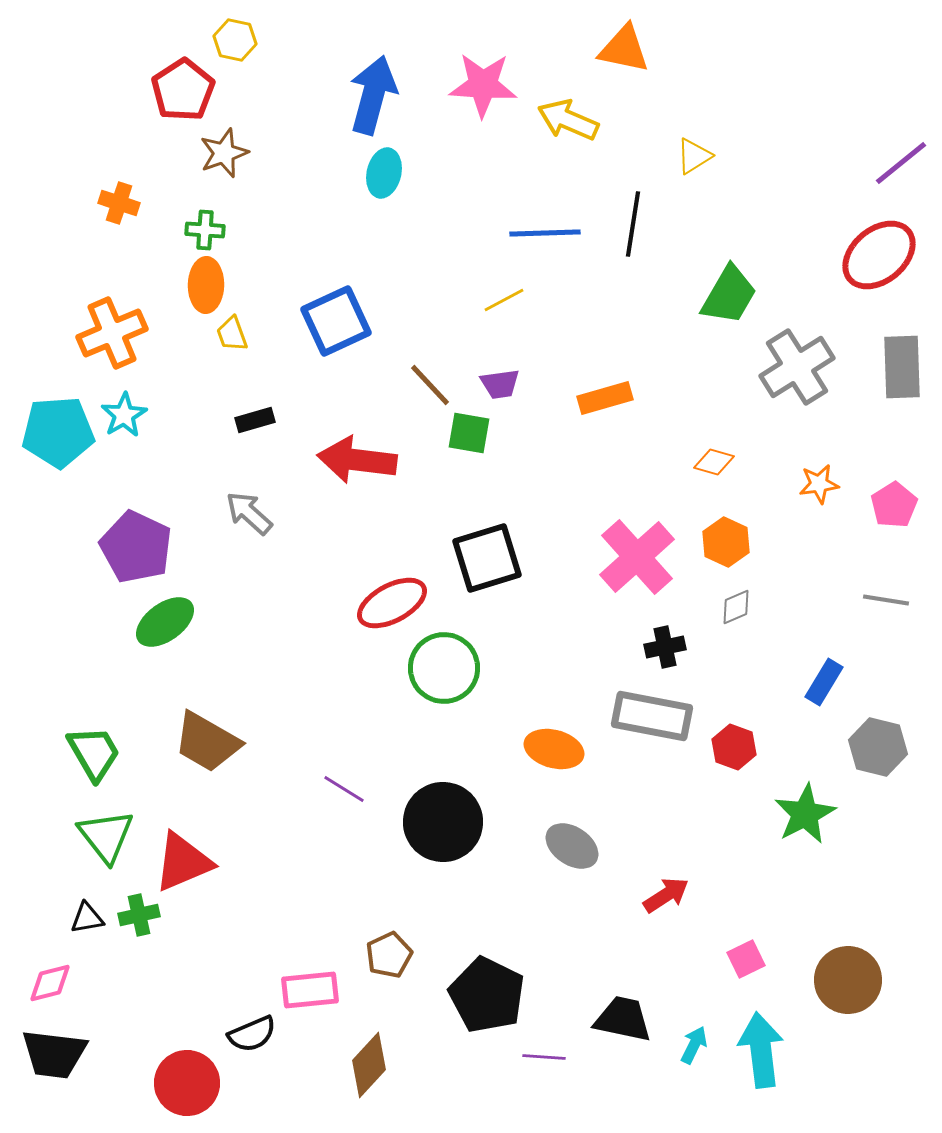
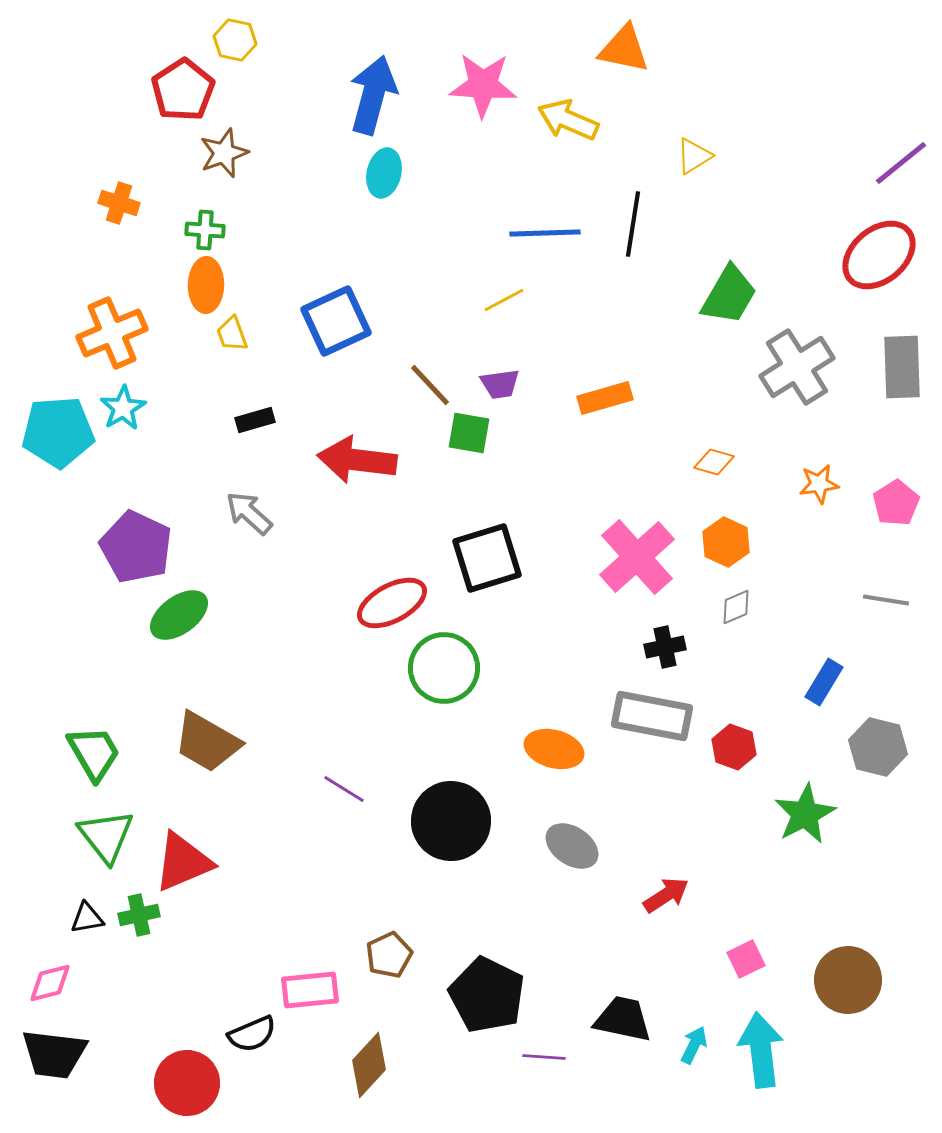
cyan star at (124, 415): moved 1 px left, 7 px up
pink pentagon at (894, 505): moved 2 px right, 2 px up
green ellipse at (165, 622): moved 14 px right, 7 px up
black circle at (443, 822): moved 8 px right, 1 px up
